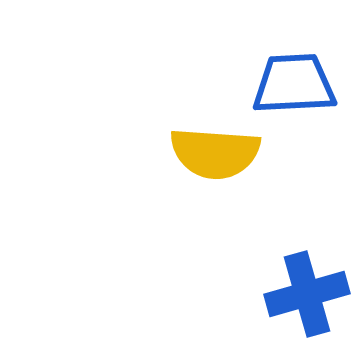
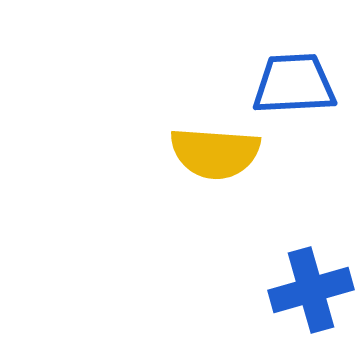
blue cross: moved 4 px right, 4 px up
